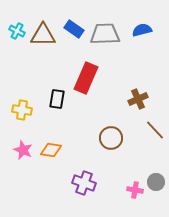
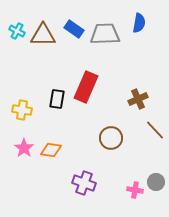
blue semicircle: moved 3 px left, 7 px up; rotated 114 degrees clockwise
red rectangle: moved 9 px down
pink star: moved 1 px right, 2 px up; rotated 12 degrees clockwise
